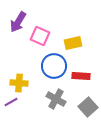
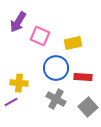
blue circle: moved 2 px right, 2 px down
red rectangle: moved 2 px right, 1 px down
